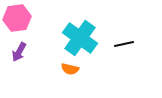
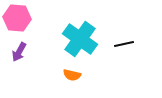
pink hexagon: rotated 12 degrees clockwise
cyan cross: moved 1 px down
orange semicircle: moved 2 px right, 6 px down
